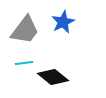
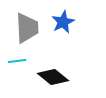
gray trapezoid: moved 2 px right, 2 px up; rotated 40 degrees counterclockwise
cyan line: moved 7 px left, 2 px up
